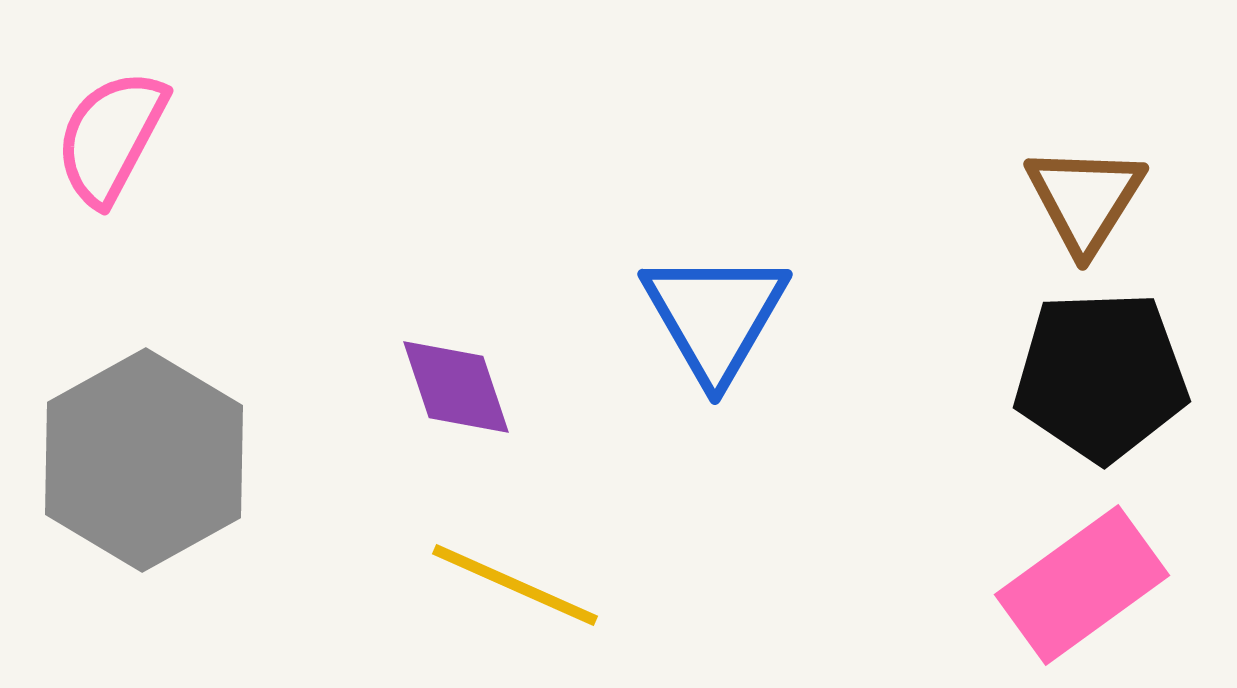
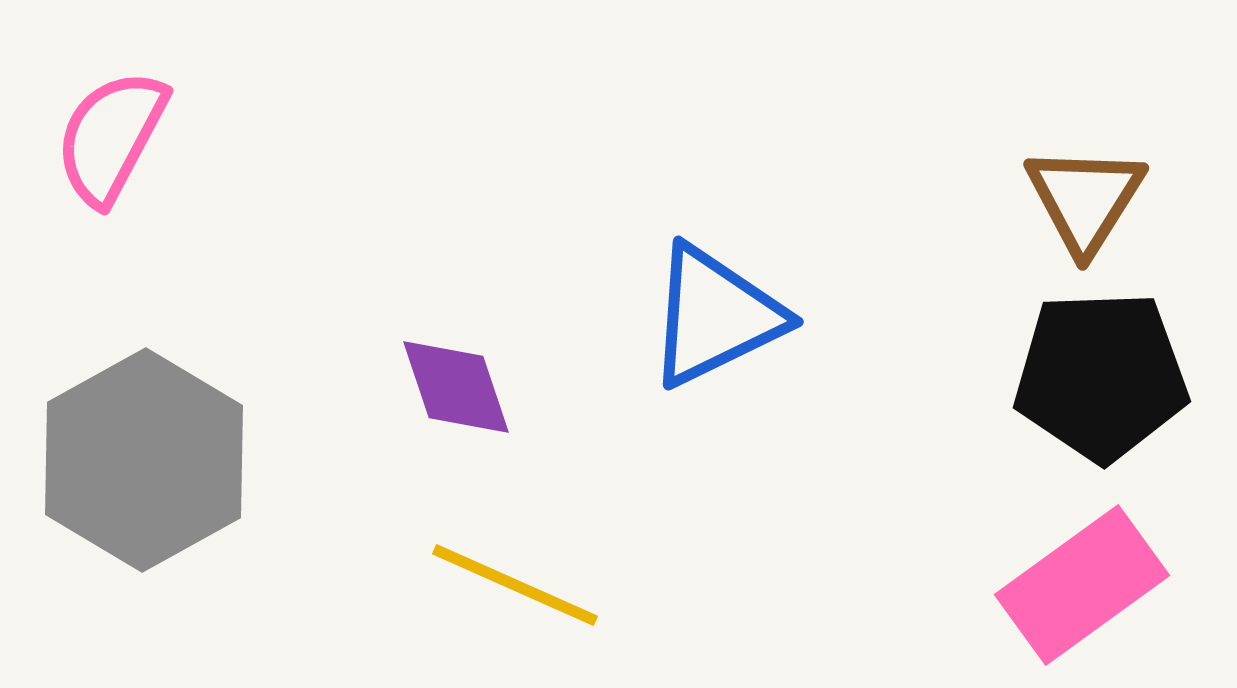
blue triangle: rotated 34 degrees clockwise
